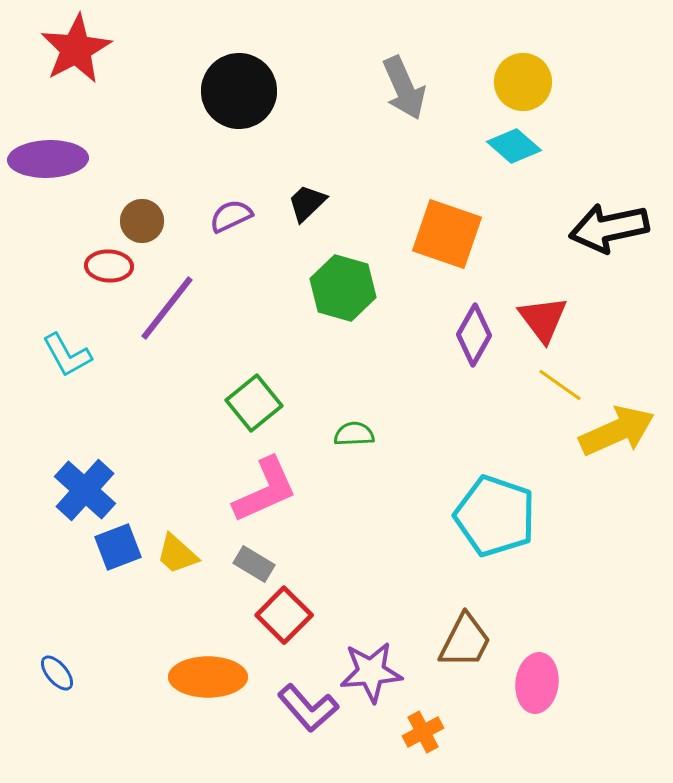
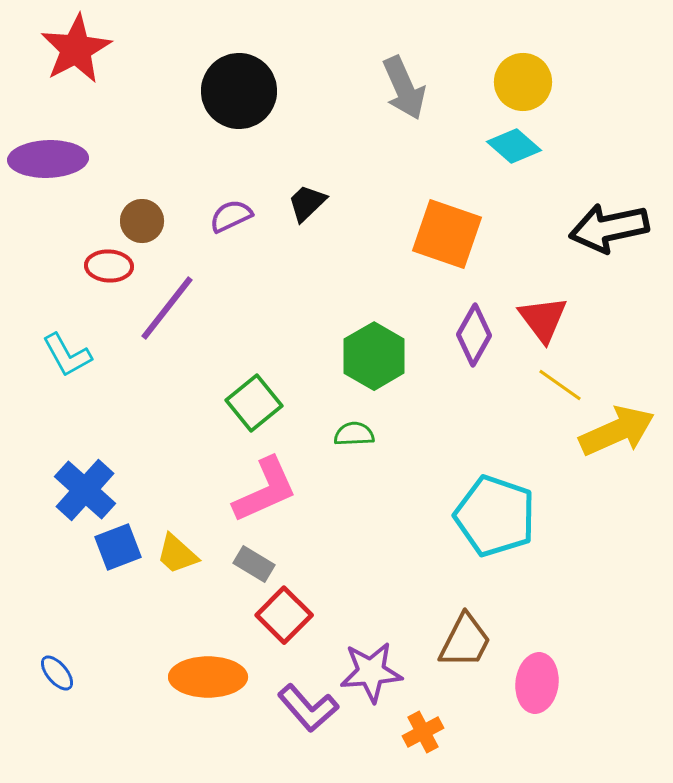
green hexagon: moved 31 px right, 68 px down; rotated 14 degrees clockwise
